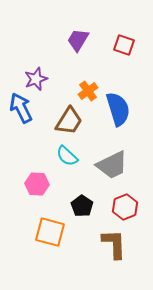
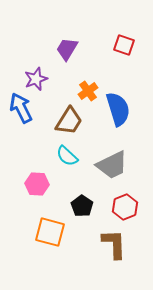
purple trapezoid: moved 11 px left, 9 px down
